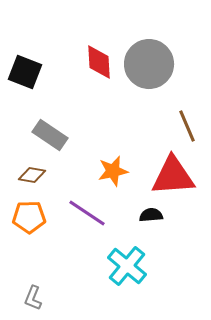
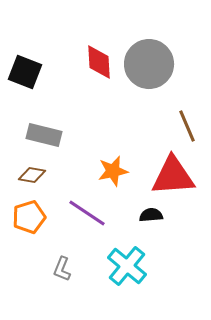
gray rectangle: moved 6 px left; rotated 20 degrees counterclockwise
orange pentagon: rotated 16 degrees counterclockwise
gray L-shape: moved 29 px right, 29 px up
